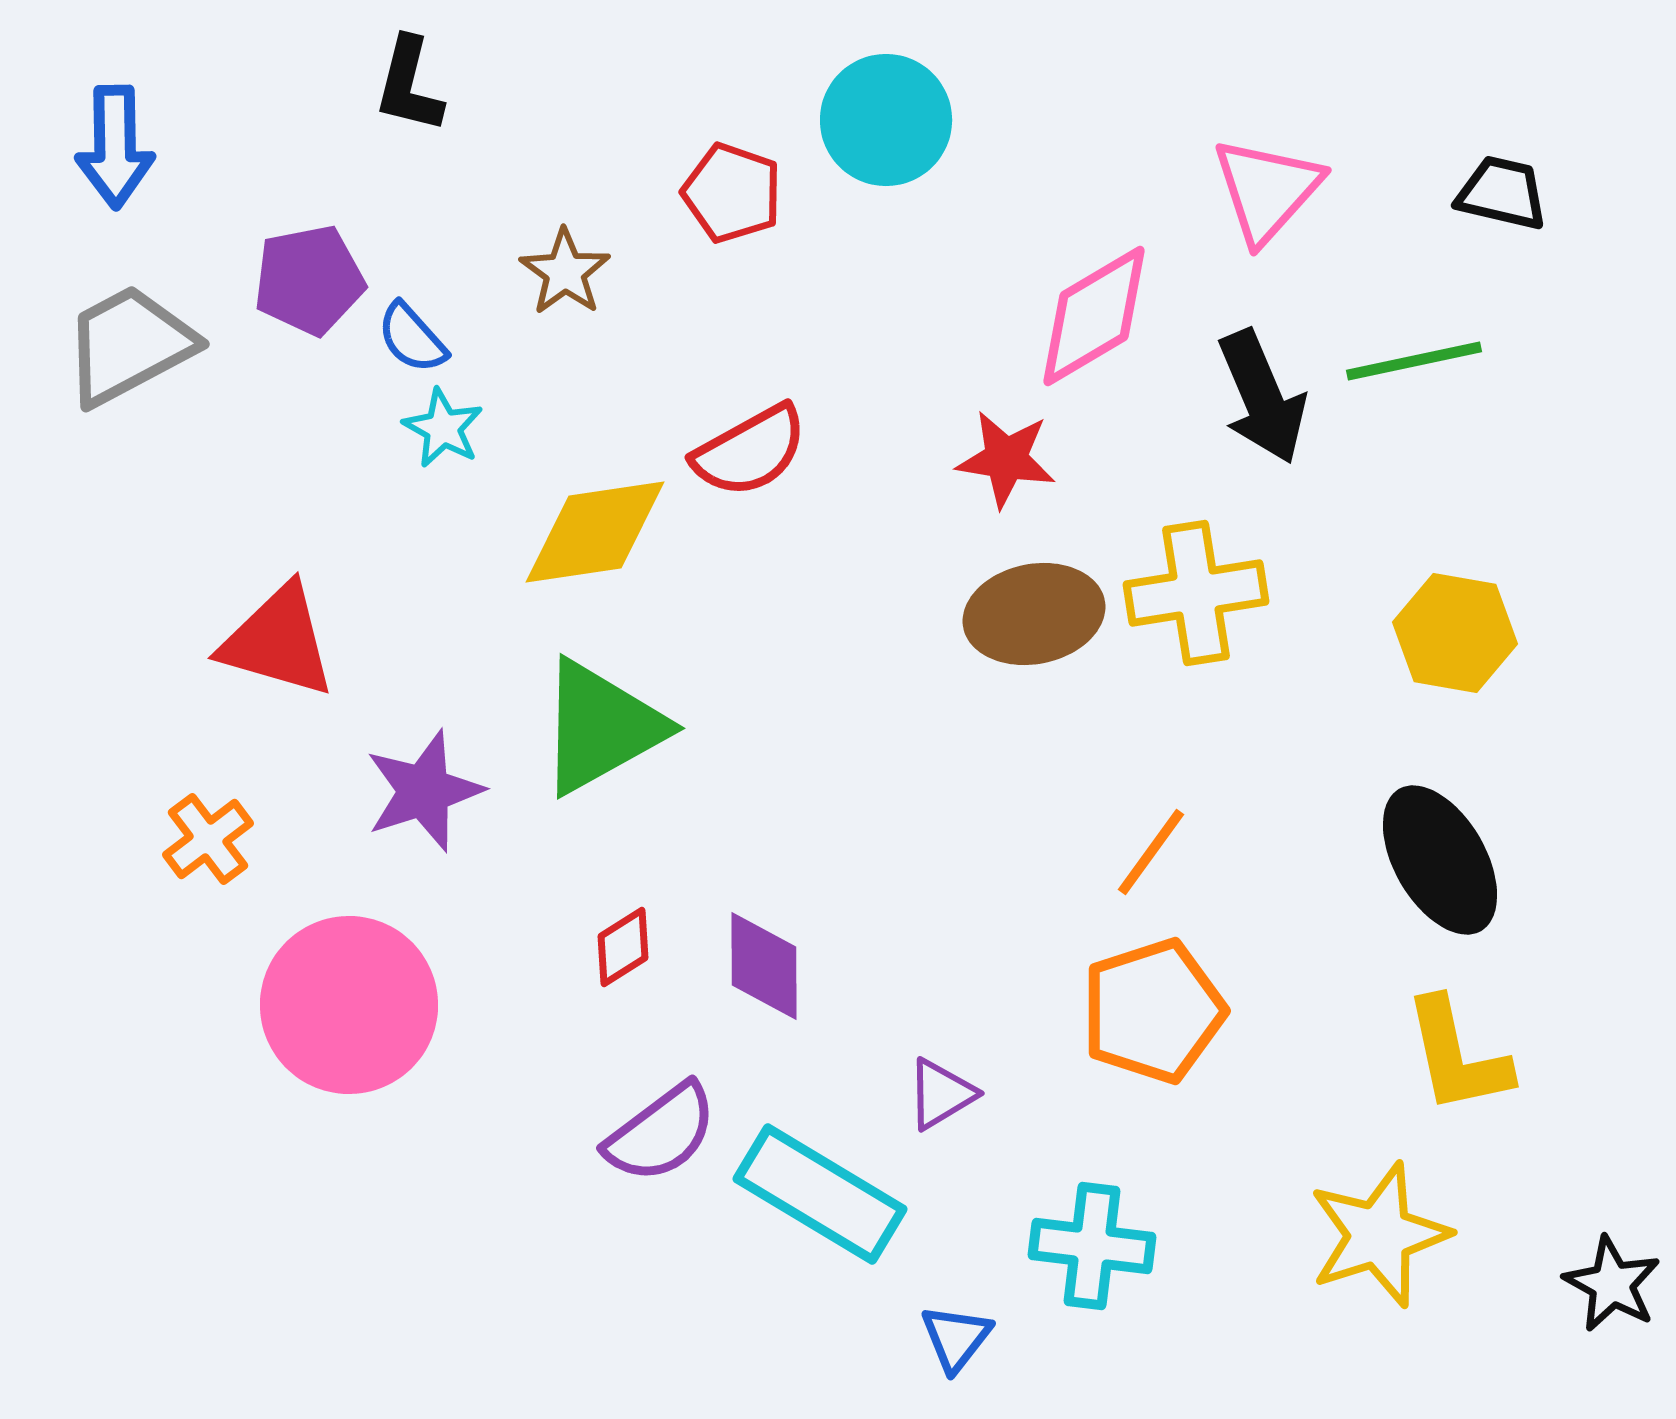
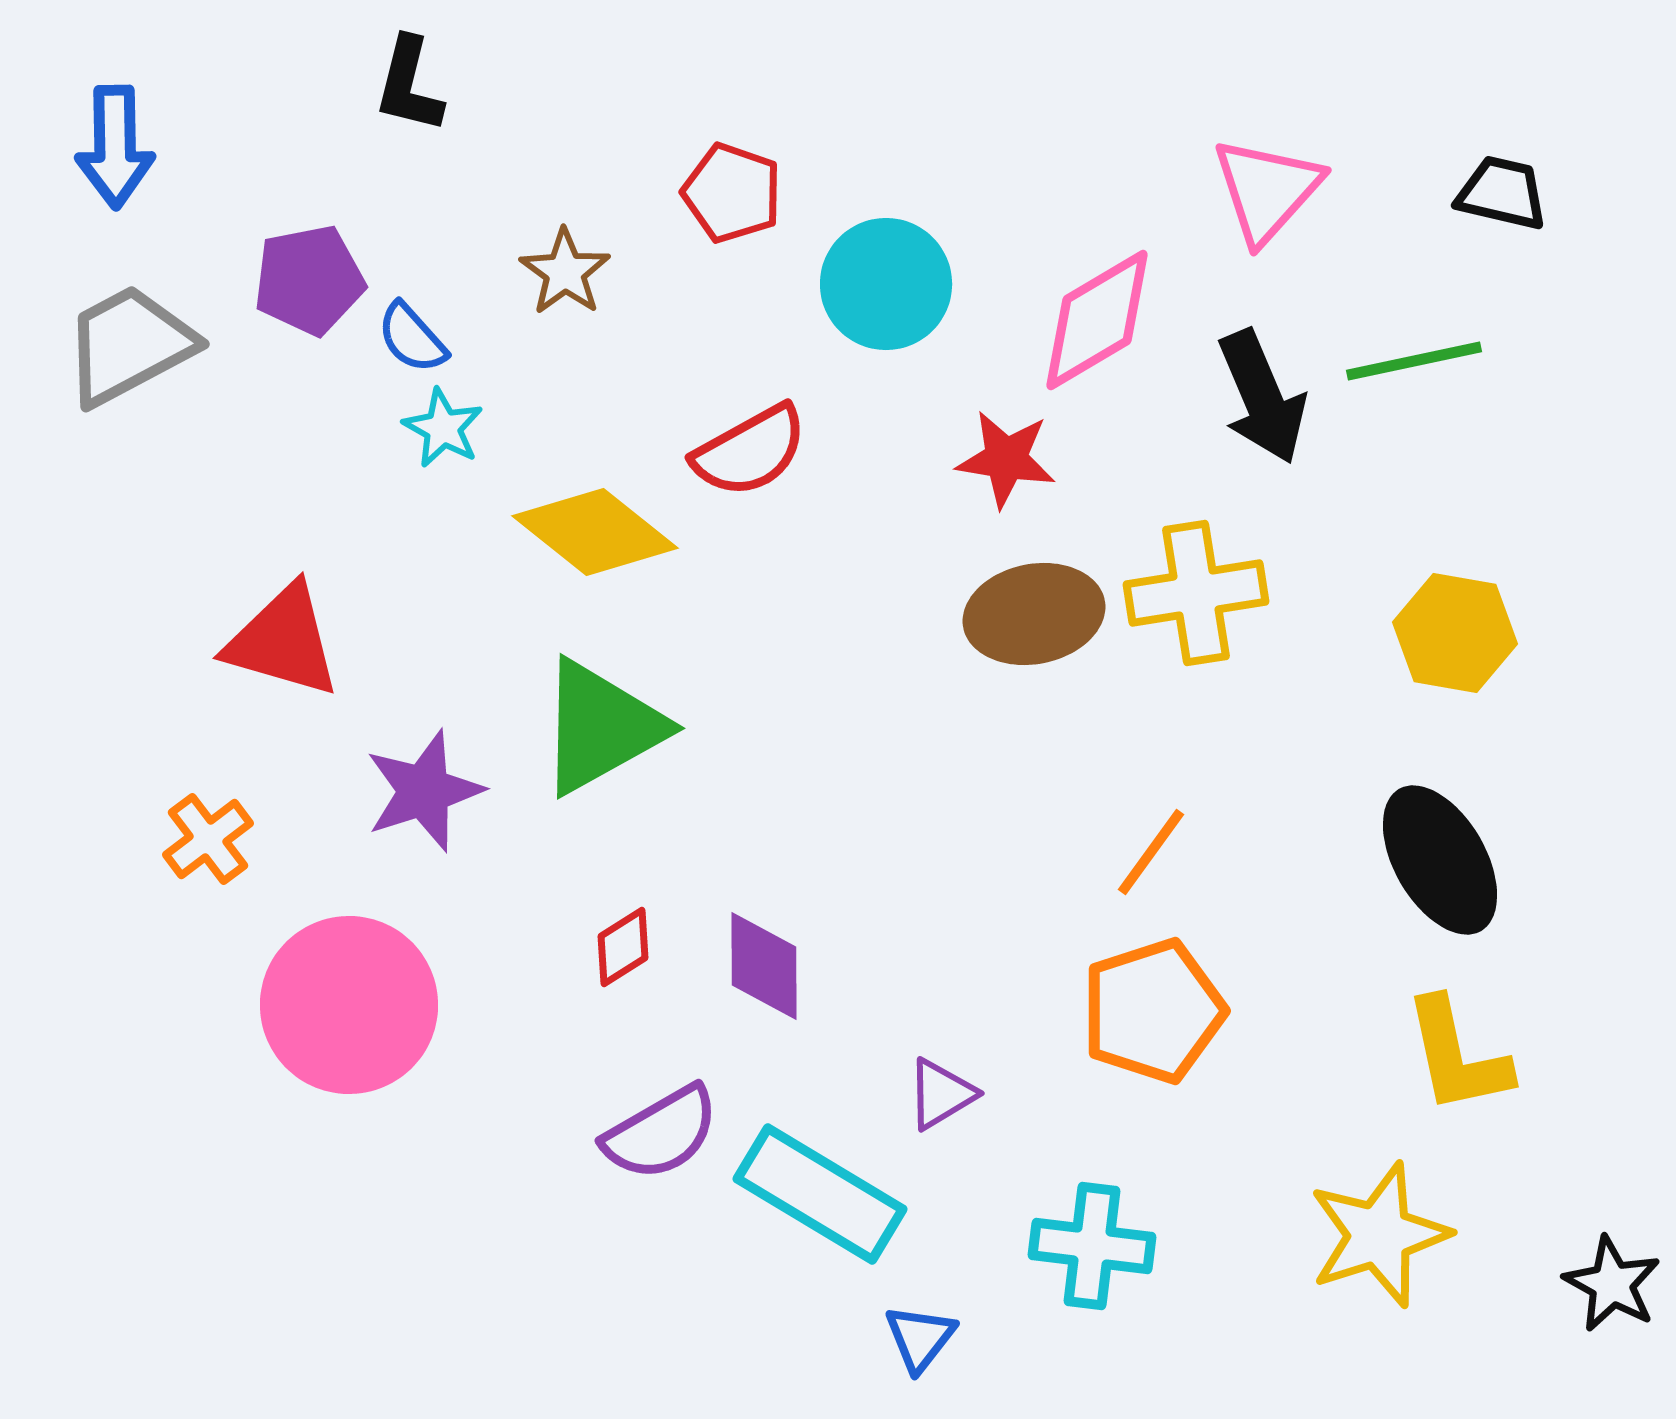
cyan circle: moved 164 px down
pink diamond: moved 3 px right, 4 px down
yellow diamond: rotated 47 degrees clockwise
red triangle: moved 5 px right
purple semicircle: rotated 7 degrees clockwise
blue triangle: moved 36 px left
